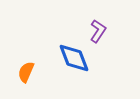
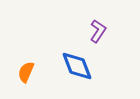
blue diamond: moved 3 px right, 8 px down
